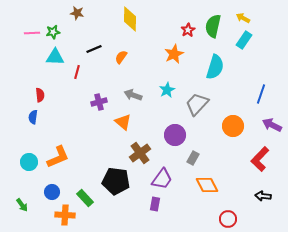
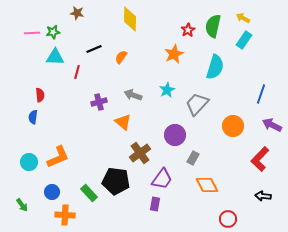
green rectangle: moved 4 px right, 5 px up
